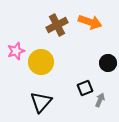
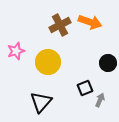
brown cross: moved 3 px right
yellow circle: moved 7 px right
